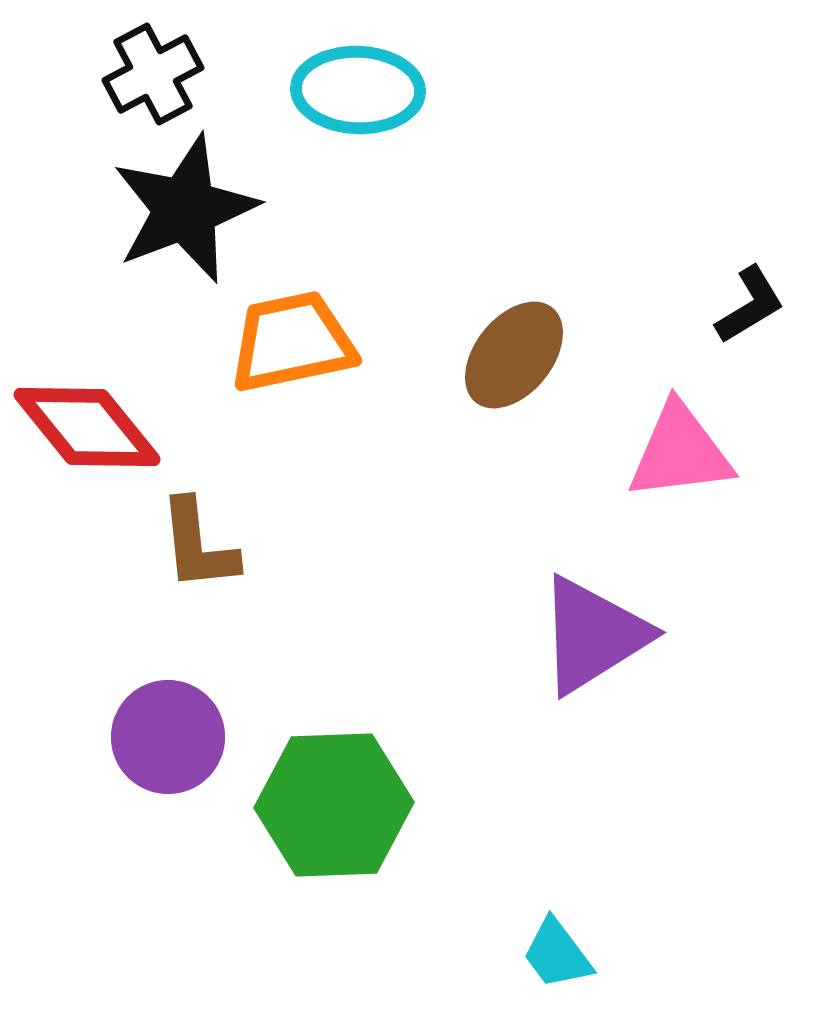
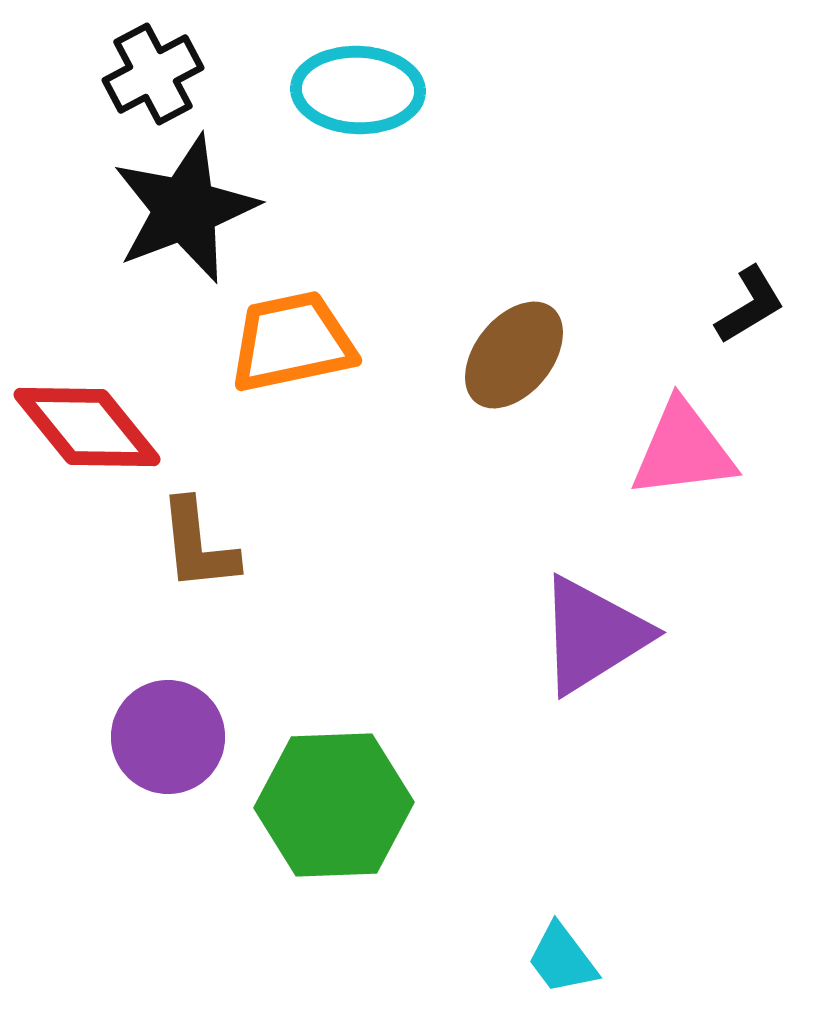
pink triangle: moved 3 px right, 2 px up
cyan trapezoid: moved 5 px right, 5 px down
